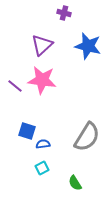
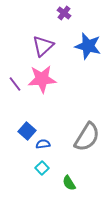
purple cross: rotated 24 degrees clockwise
purple triangle: moved 1 px right, 1 px down
pink star: moved 1 px up; rotated 12 degrees counterclockwise
purple line: moved 2 px up; rotated 14 degrees clockwise
blue square: rotated 24 degrees clockwise
cyan square: rotated 16 degrees counterclockwise
green semicircle: moved 6 px left
